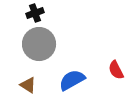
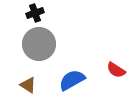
red semicircle: rotated 30 degrees counterclockwise
